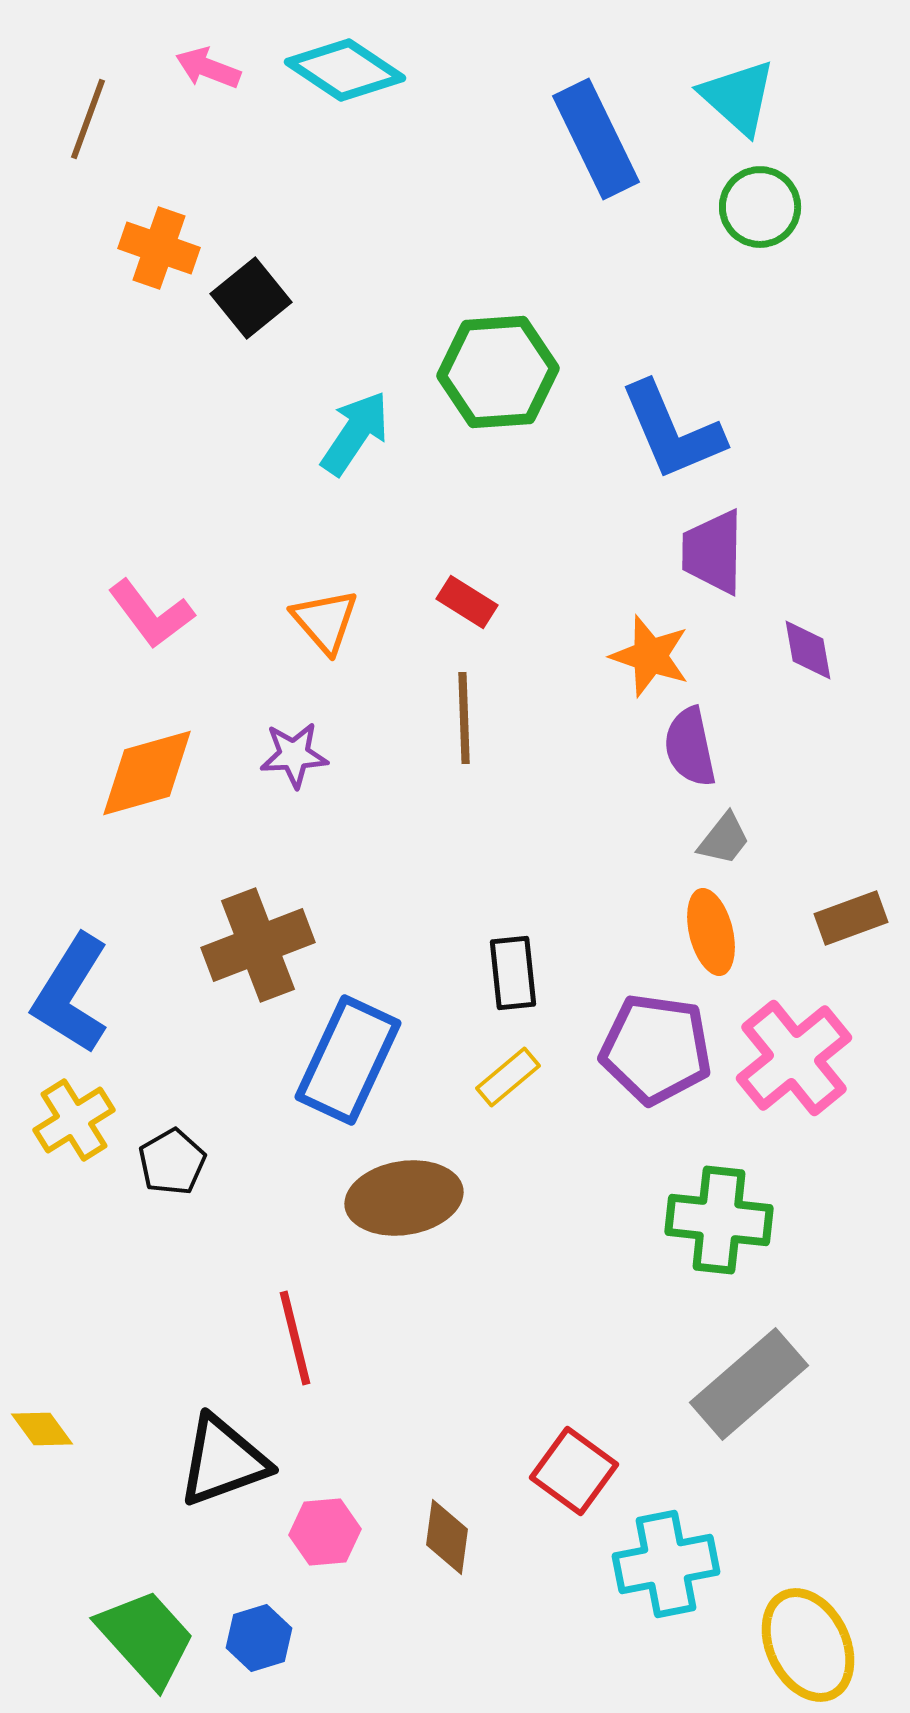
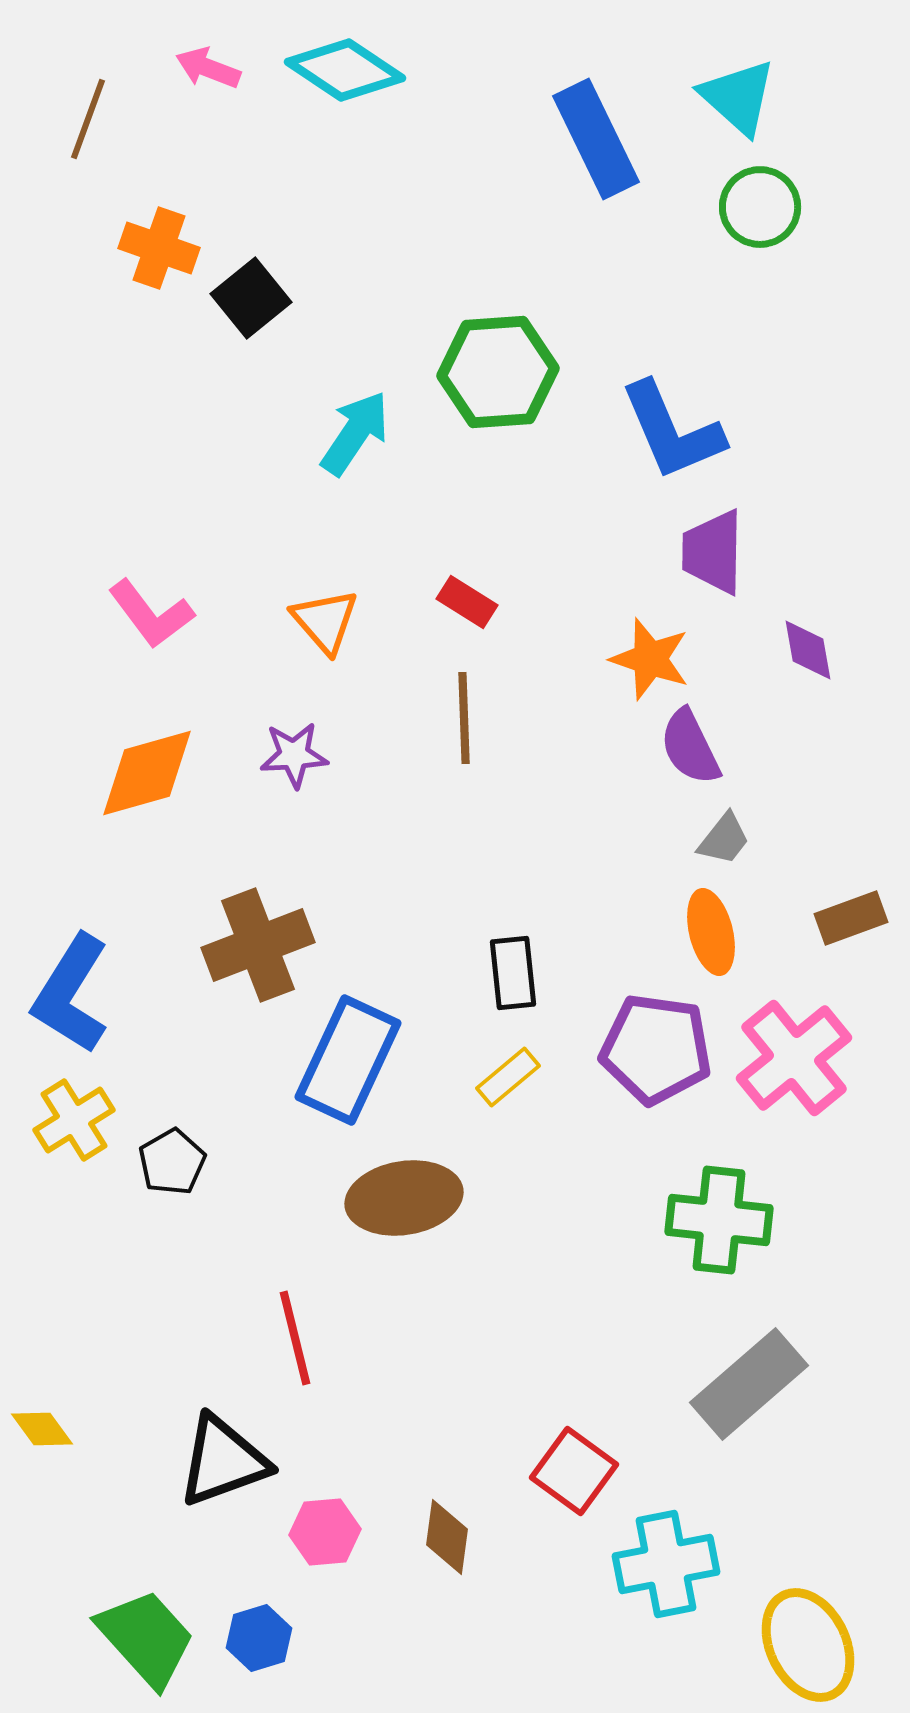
orange star at (650, 656): moved 3 px down
purple semicircle at (690, 747): rotated 14 degrees counterclockwise
